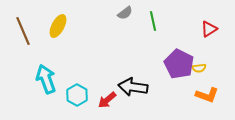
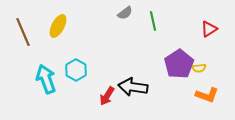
brown line: moved 1 px down
purple pentagon: rotated 12 degrees clockwise
cyan hexagon: moved 1 px left, 25 px up
red arrow: moved 4 px up; rotated 18 degrees counterclockwise
